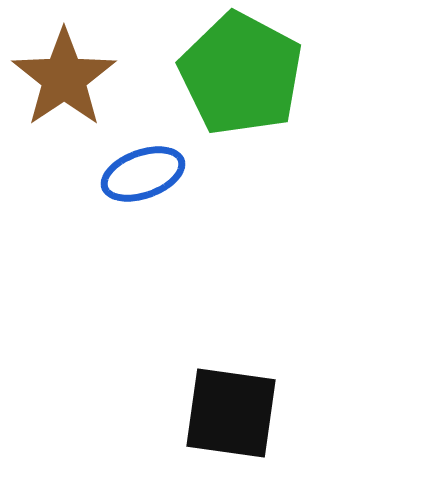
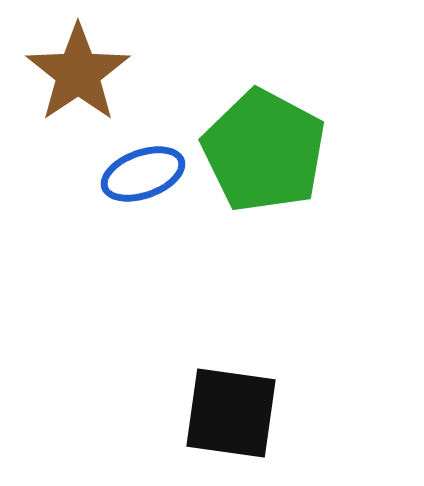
green pentagon: moved 23 px right, 77 px down
brown star: moved 14 px right, 5 px up
